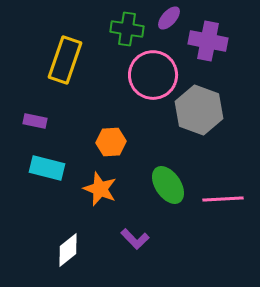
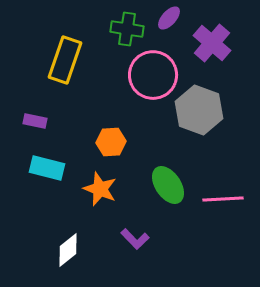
purple cross: moved 4 px right, 2 px down; rotated 30 degrees clockwise
